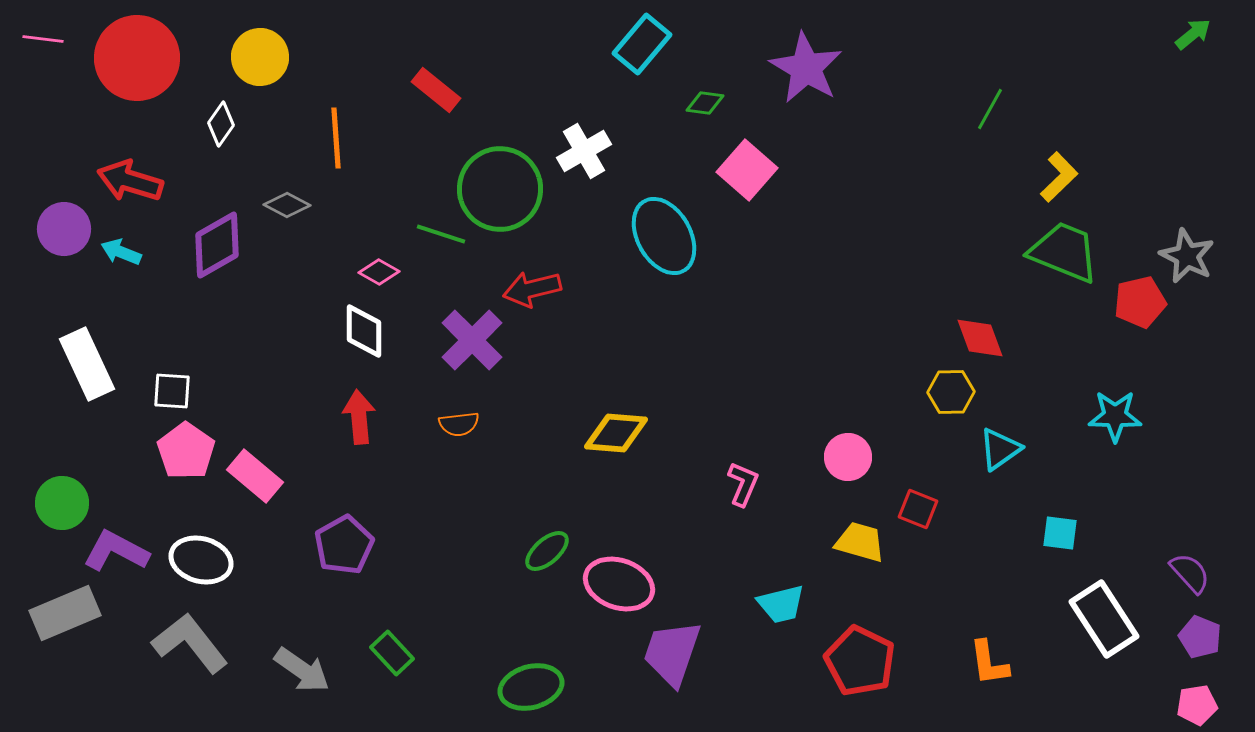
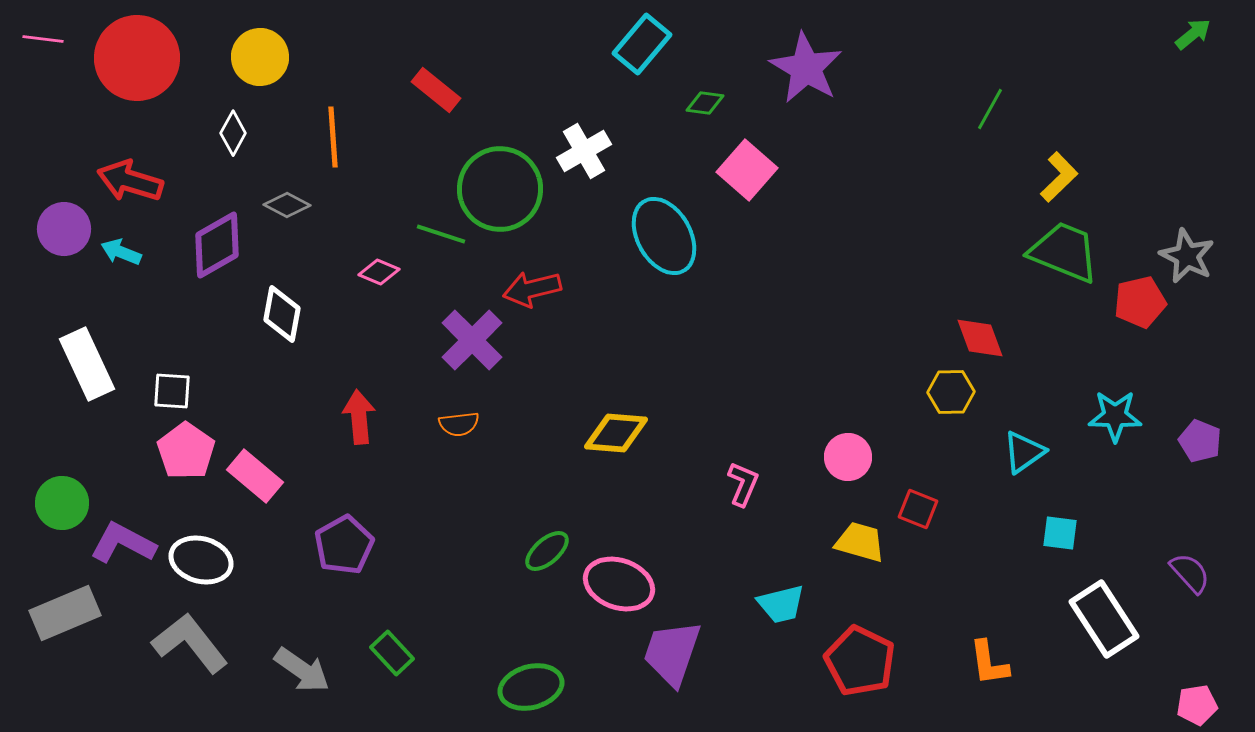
white diamond at (221, 124): moved 12 px right, 9 px down; rotated 6 degrees counterclockwise
orange line at (336, 138): moved 3 px left, 1 px up
pink diamond at (379, 272): rotated 6 degrees counterclockwise
white diamond at (364, 331): moved 82 px left, 17 px up; rotated 10 degrees clockwise
cyan triangle at (1000, 449): moved 24 px right, 3 px down
purple L-shape at (116, 551): moved 7 px right, 8 px up
purple pentagon at (1200, 637): moved 196 px up
